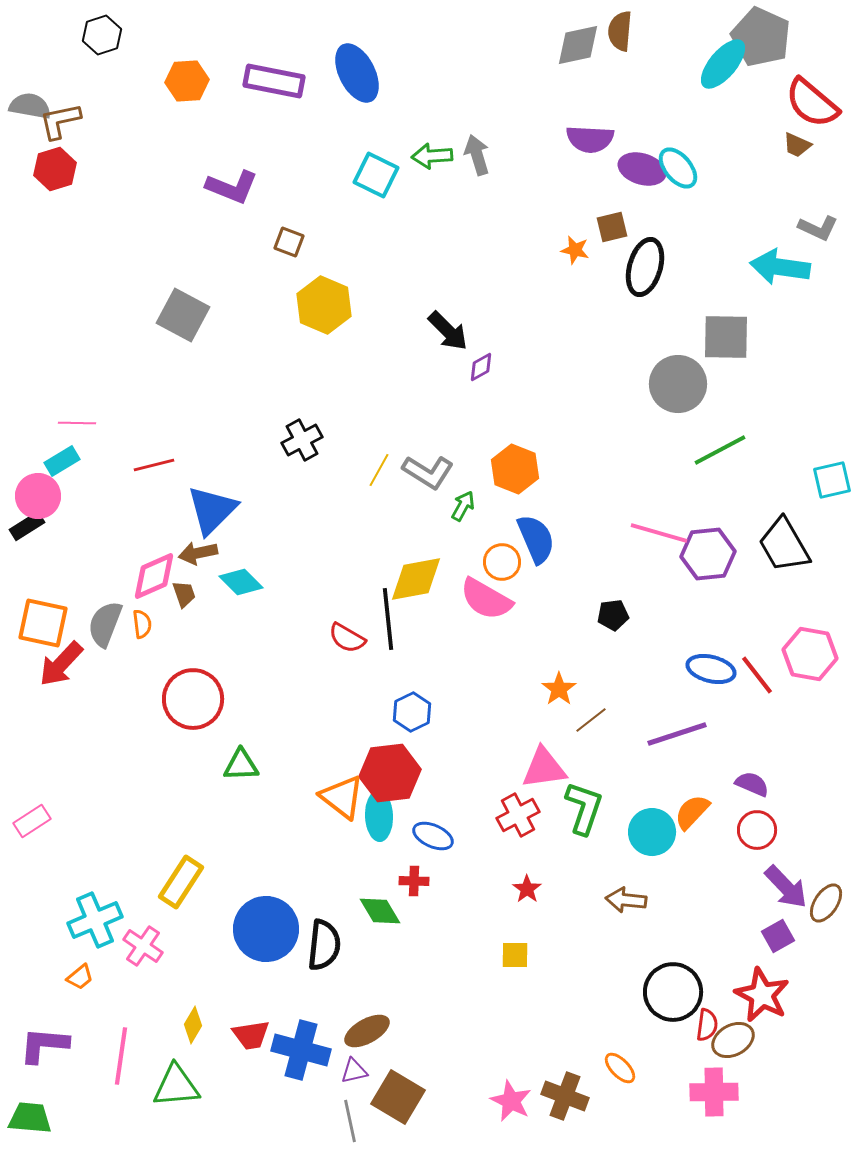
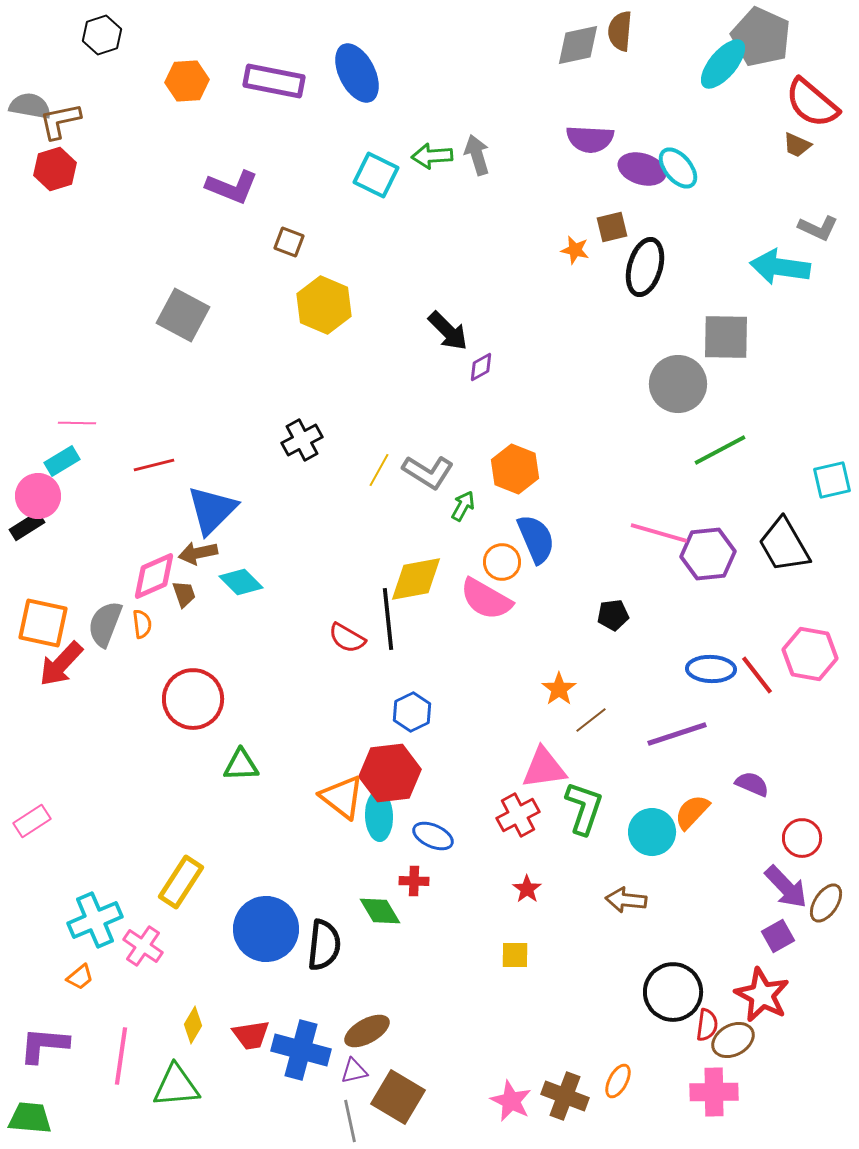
blue ellipse at (711, 669): rotated 12 degrees counterclockwise
red circle at (757, 830): moved 45 px right, 8 px down
orange ellipse at (620, 1068): moved 2 px left, 13 px down; rotated 72 degrees clockwise
